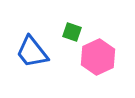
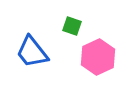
green square: moved 6 px up
